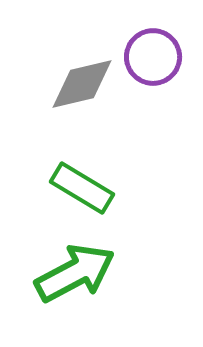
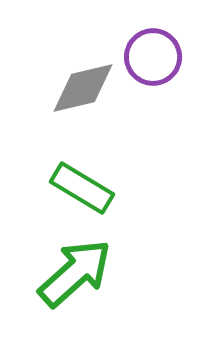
gray diamond: moved 1 px right, 4 px down
green arrow: rotated 14 degrees counterclockwise
